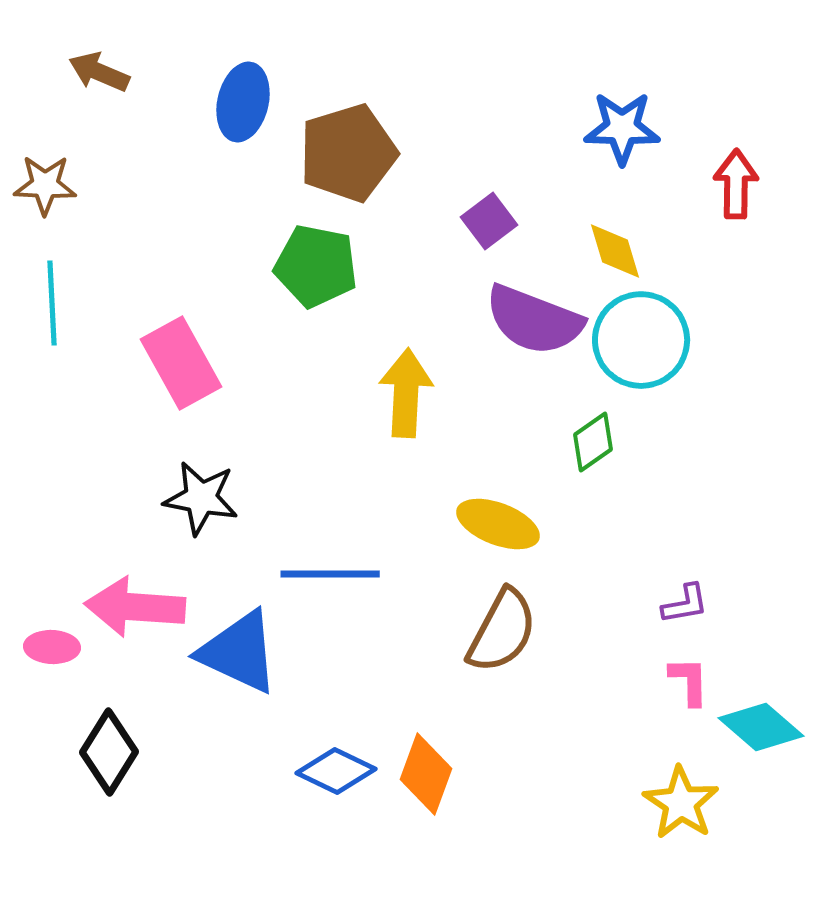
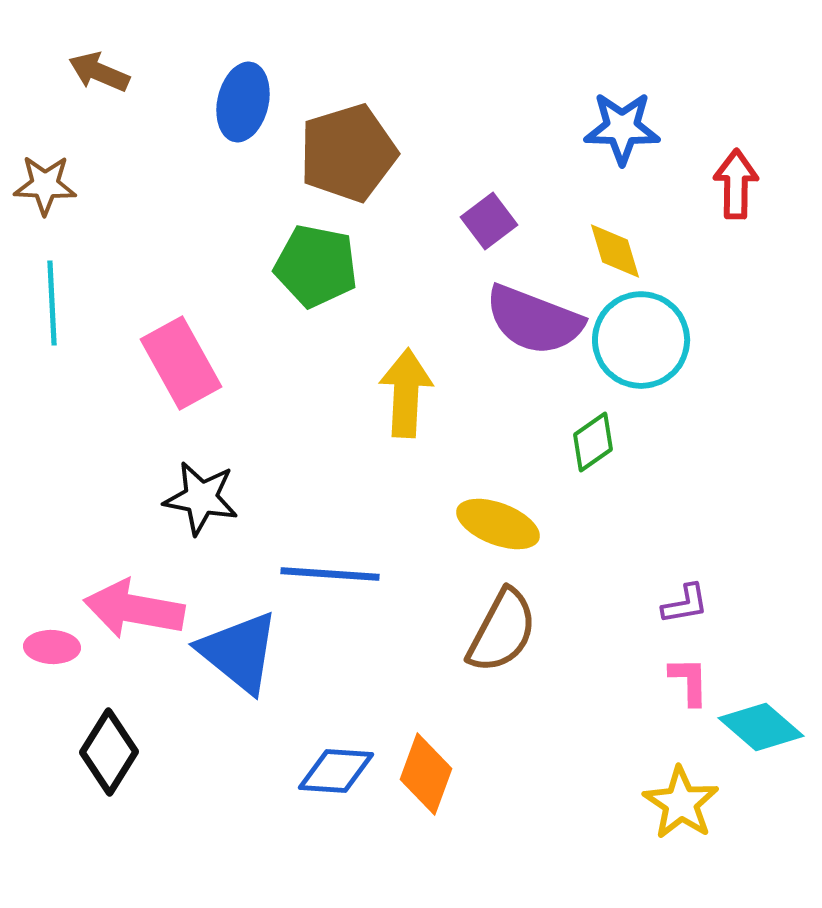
blue line: rotated 4 degrees clockwise
pink arrow: moved 1 px left, 2 px down; rotated 6 degrees clockwise
blue triangle: rotated 14 degrees clockwise
blue diamond: rotated 22 degrees counterclockwise
